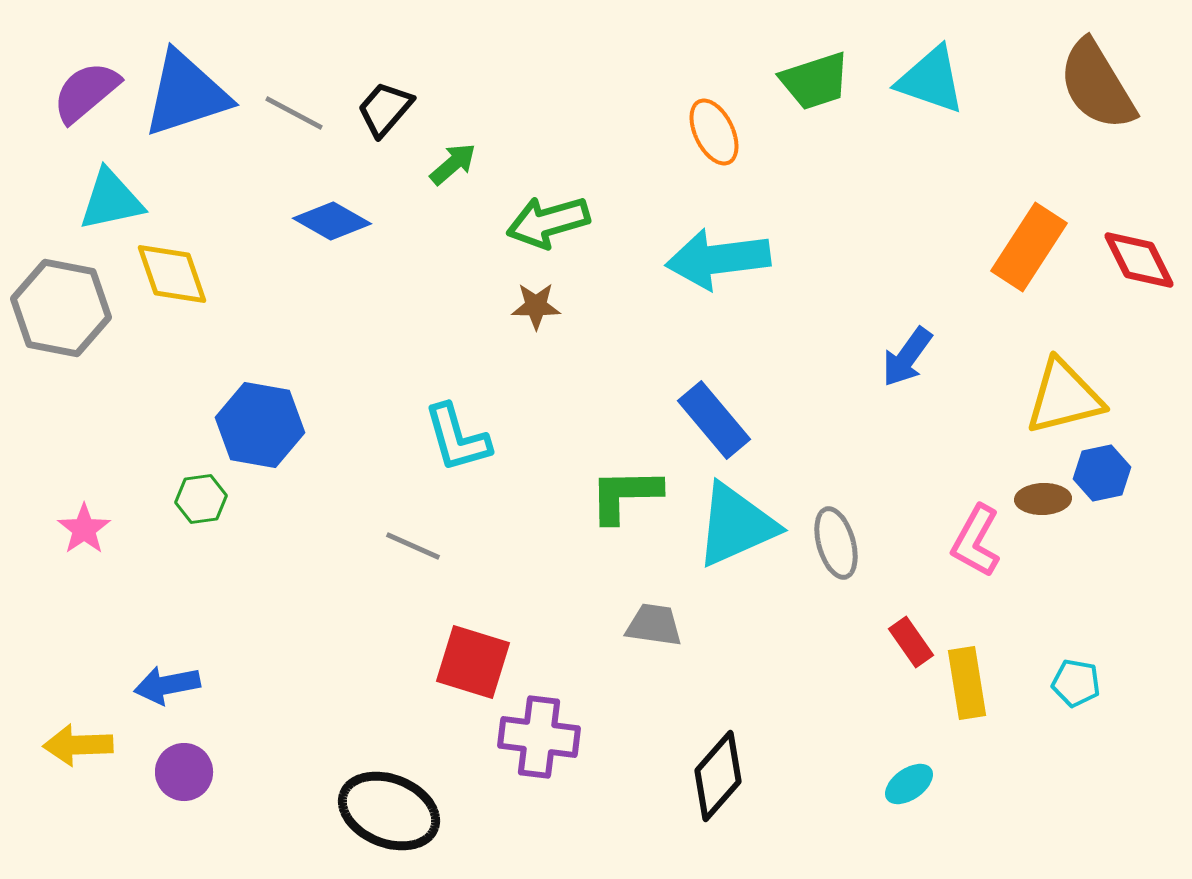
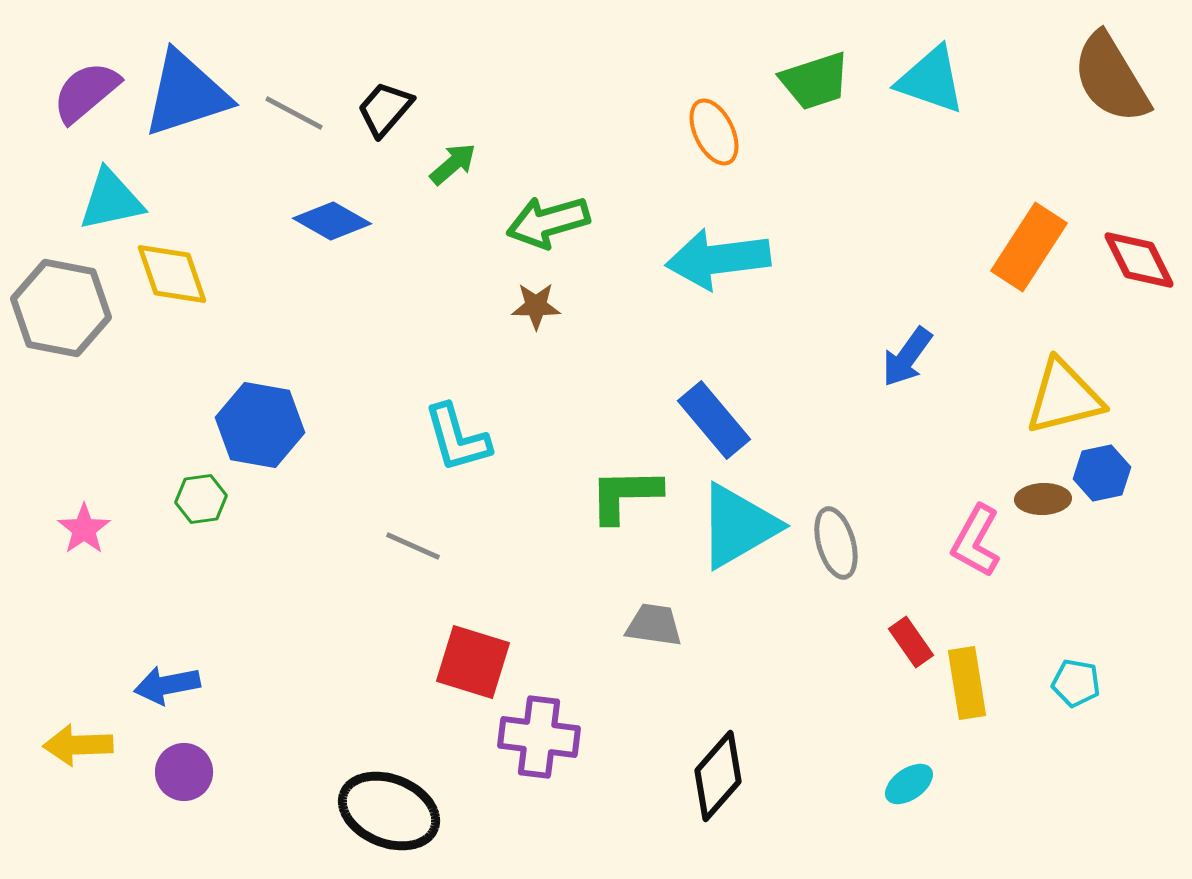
brown semicircle at (1097, 85): moved 14 px right, 7 px up
cyan triangle at (736, 525): moved 2 px right, 1 px down; rotated 6 degrees counterclockwise
